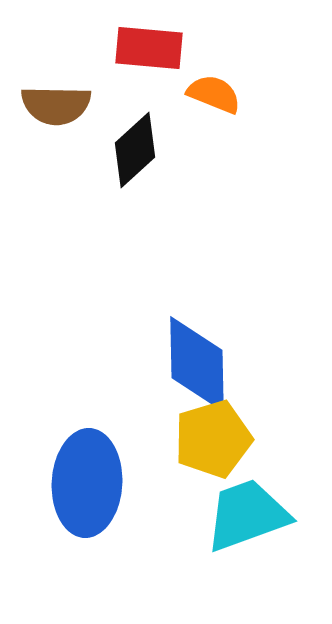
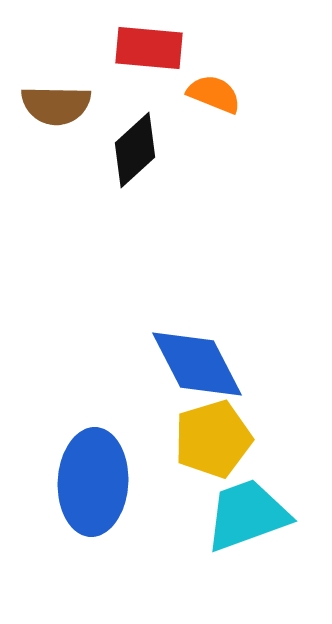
blue diamond: rotated 26 degrees counterclockwise
blue ellipse: moved 6 px right, 1 px up
